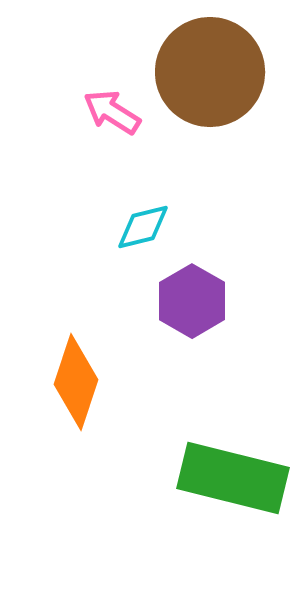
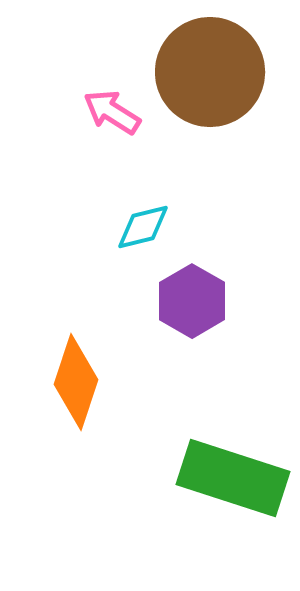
green rectangle: rotated 4 degrees clockwise
